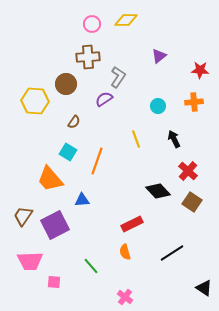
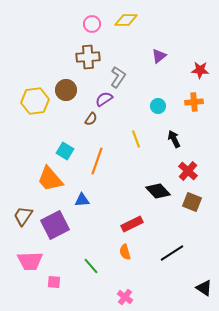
brown circle: moved 6 px down
yellow hexagon: rotated 12 degrees counterclockwise
brown semicircle: moved 17 px right, 3 px up
cyan square: moved 3 px left, 1 px up
brown square: rotated 12 degrees counterclockwise
